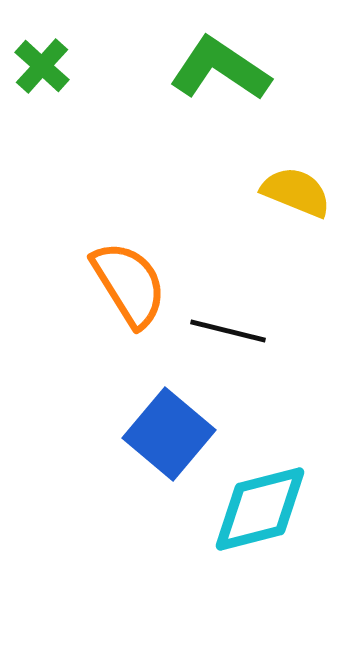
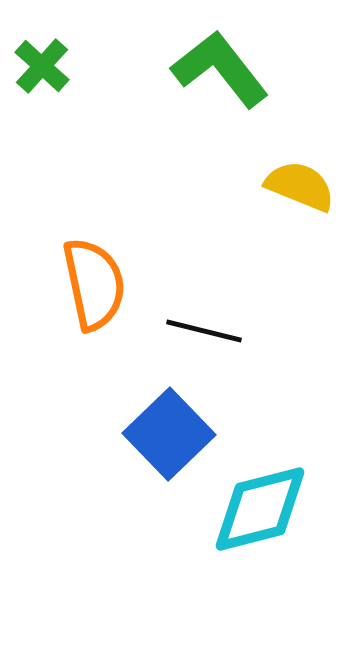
green L-shape: rotated 18 degrees clockwise
yellow semicircle: moved 4 px right, 6 px up
orange semicircle: moved 35 px left; rotated 20 degrees clockwise
black line: moved 24 px left
blue square: rotated 6 degrees clockwise
